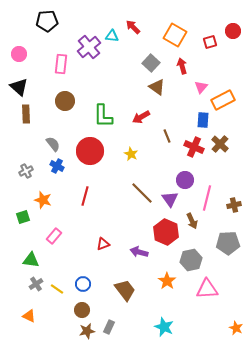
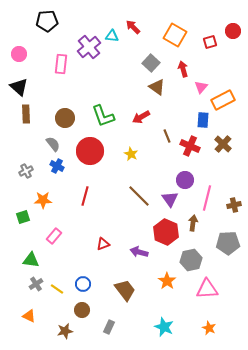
red arrow at (182, 66): moved 1 px right, 3 px down
brown circle at (65, 101): moved 17 px down
green L-shape at (103, 116): rotated 20 degrees counterclockwise
brown cross at (220, 144): moved 3 px right
red cross at (194, 147): moved 4 px left, 1 px up
brown line at (142, 193): moved 3 px left, 3 px down
orange star at (43, 200): rotated 18 degrees counterclockwise
brown arrow at (192, 221): moved 1 px right, 2 px down; rotated 147 degrees counterclockwise
orange star at (236, 328): moved 27 px left
brown star at (87, 331): moved 22 px left
